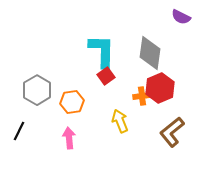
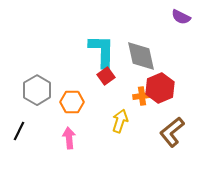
gray diamond: moved 9 px left, 3 px down; rotated 20 degrees counterclockwise
orange hexagon: rotated 10 degrees clockwise
yellow arrow: rotated 40 degrees clockwise
